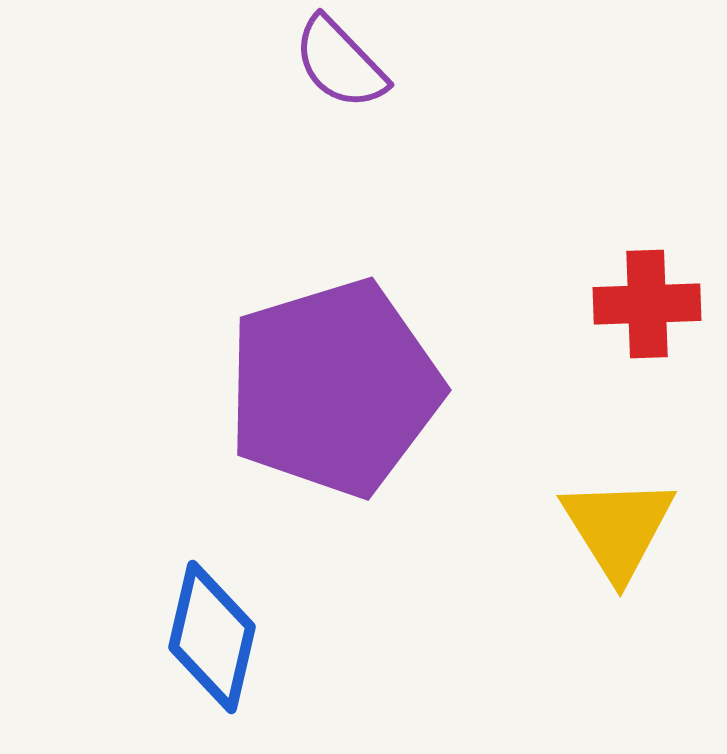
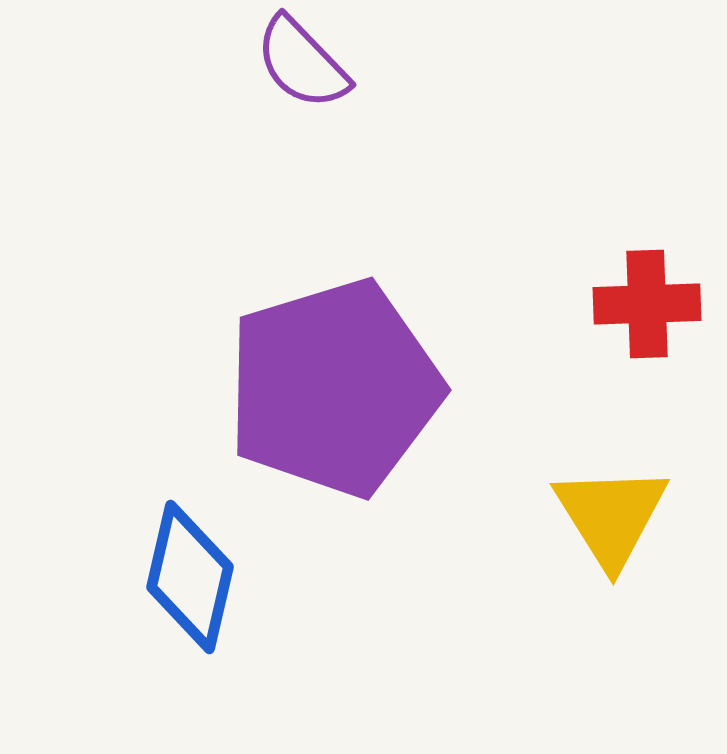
purple semicircle: moved 38 px left
yellow triangle: moved 7 px left, 12 px up
blue diamond: moved 22 px left, 60 px up
